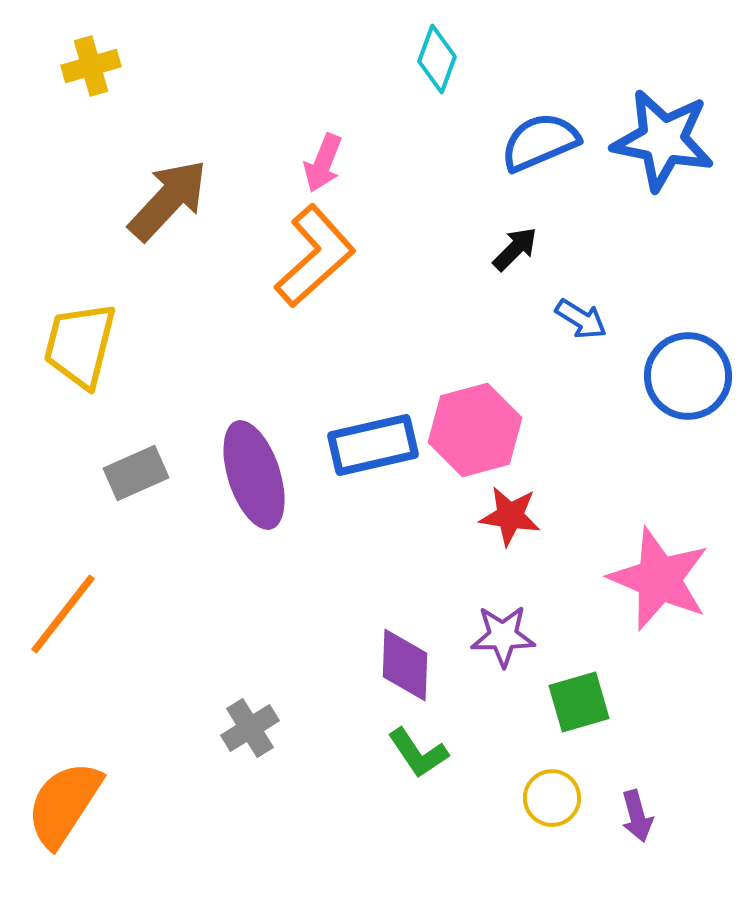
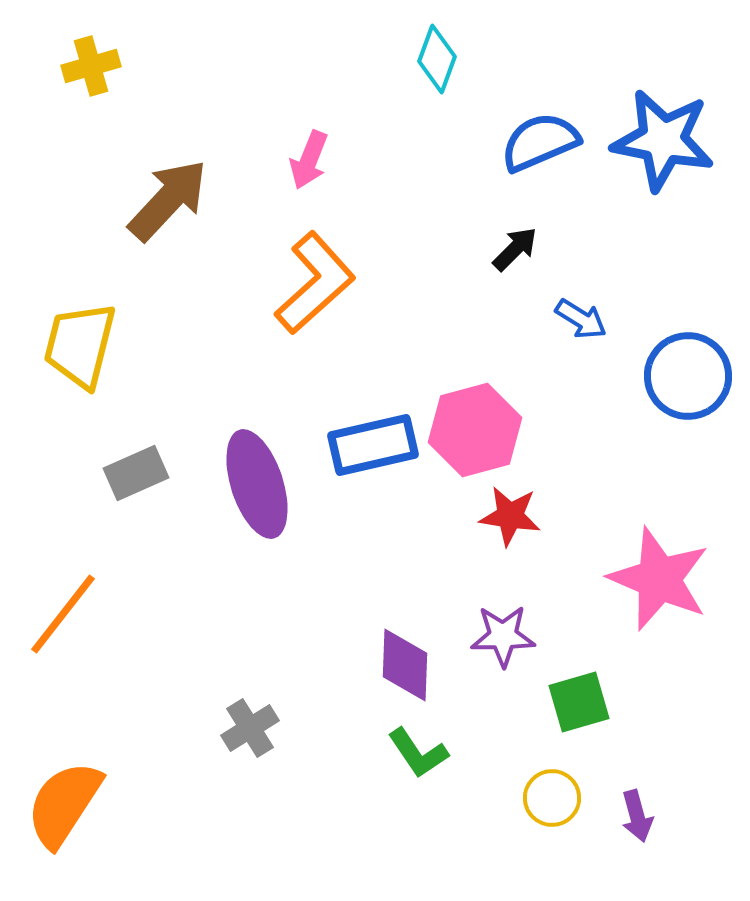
pink arrow: moved 14 px left, 3 px up
orange L-shape: moved 27 px down
purple ellipse: moved 3 px right, 9 px down
